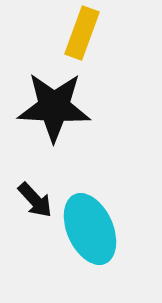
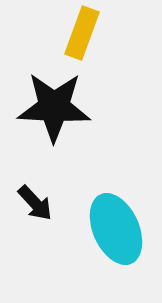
black arrow: moved 3 px down
cyan ellipse: moved 26 px right
